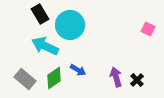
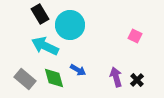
pink square: moved 13 px left, 7 px down
green diamond: rotated 70 degrees counterclockwise
